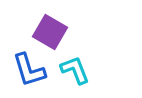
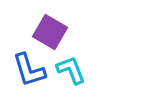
cyan L-shape: moved 4 px left
